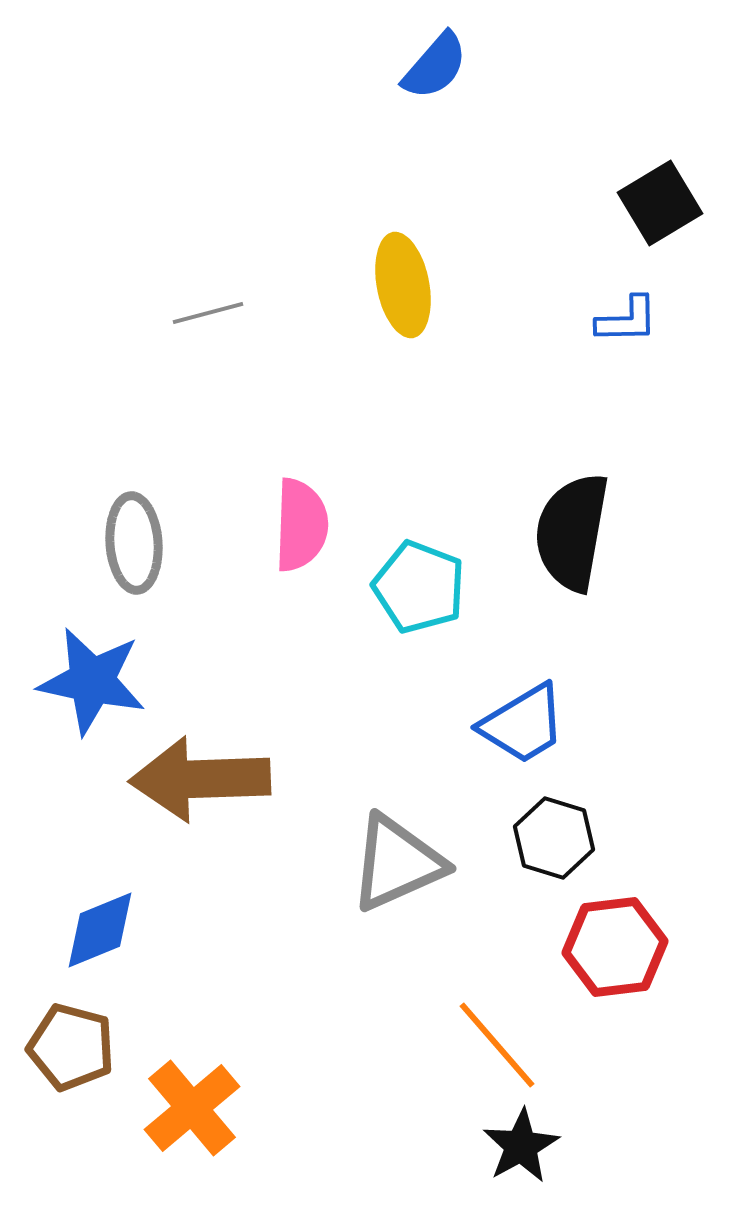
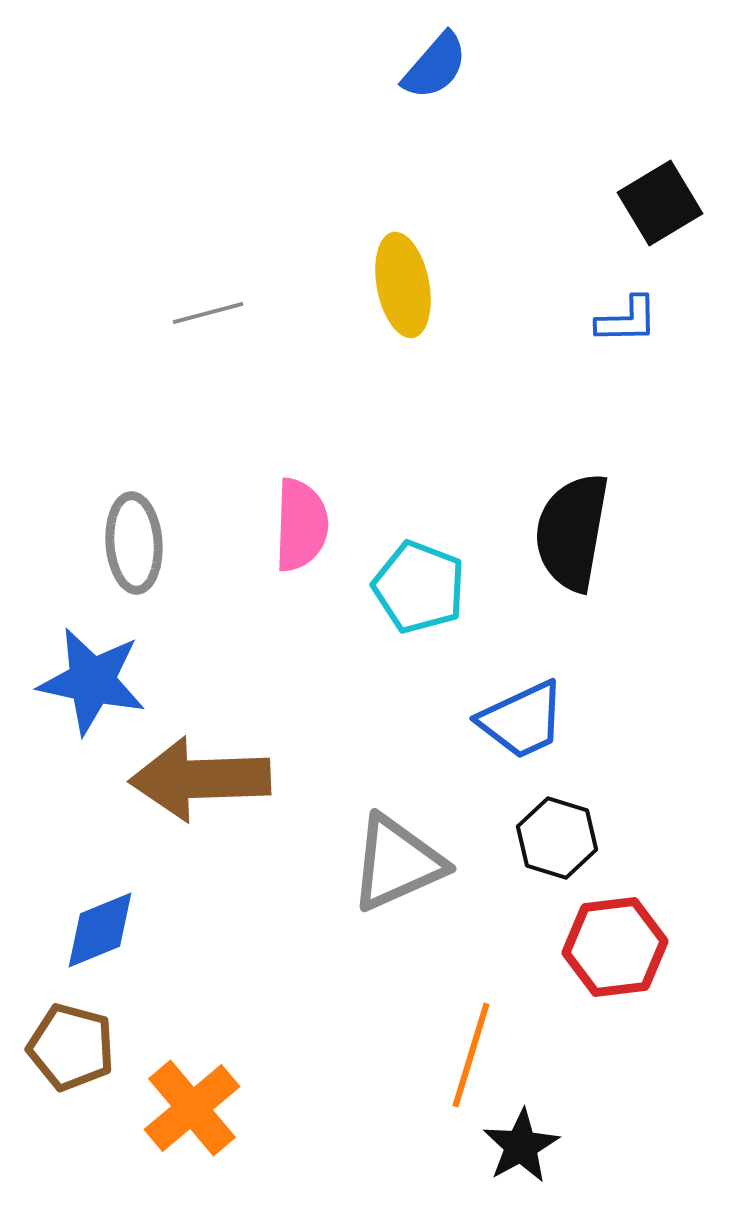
blue trapezoid: moved 1 px left, 4 px up; rotated 6 degrees clockwise
black hexagon: moved 3 px right
orange line: moved 26 px left, 10 px down; rotated 58 degrees clockwise
